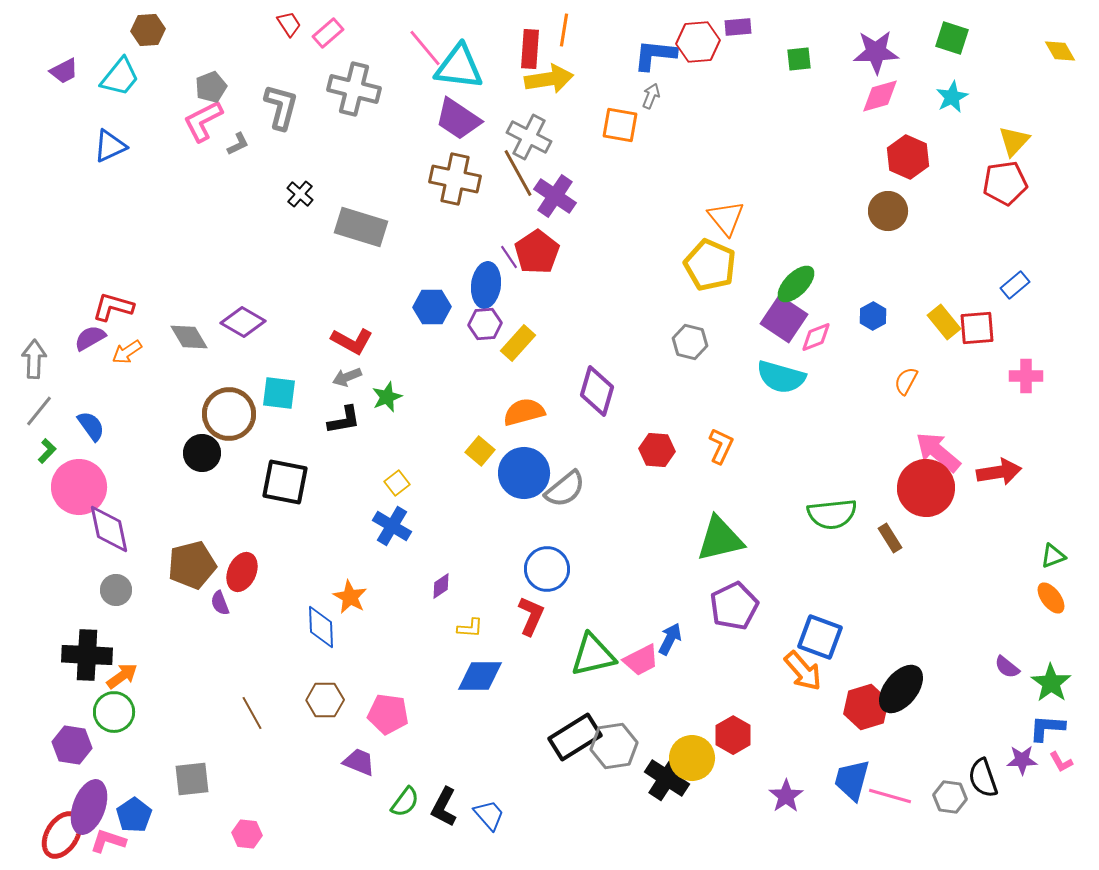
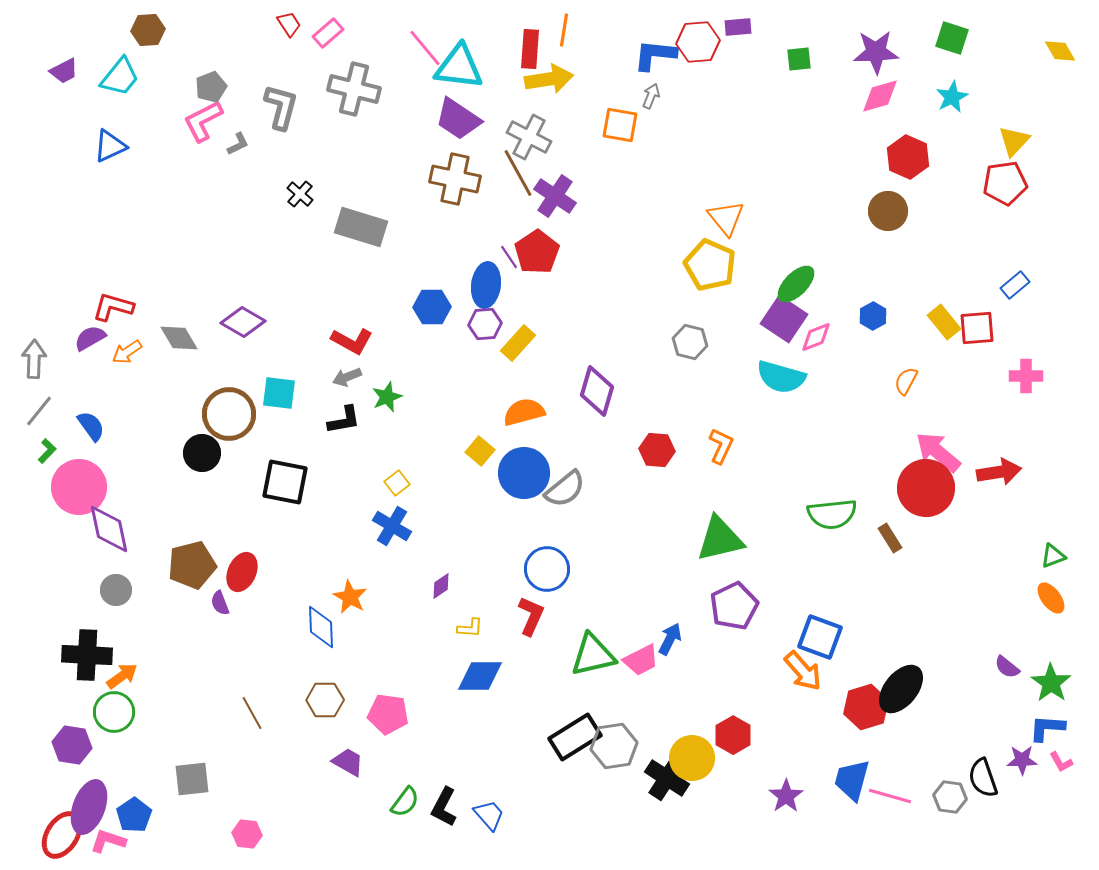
gray diamond at (189, 337): moved 10 px left, 1 px down
purple trapezoid at (359, 762): moved 11 px left; rotated 8 degrees clockwise
